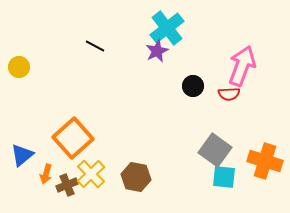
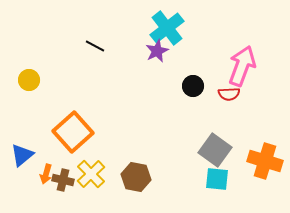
yellow circle: moved 10 px right, 13 px down
orange square: moved 6 px up
cyan square: moved 7 px left, 2 px down
brown cross: moved 4 px left, 5 px up; rotated 35 degrees clockwise
